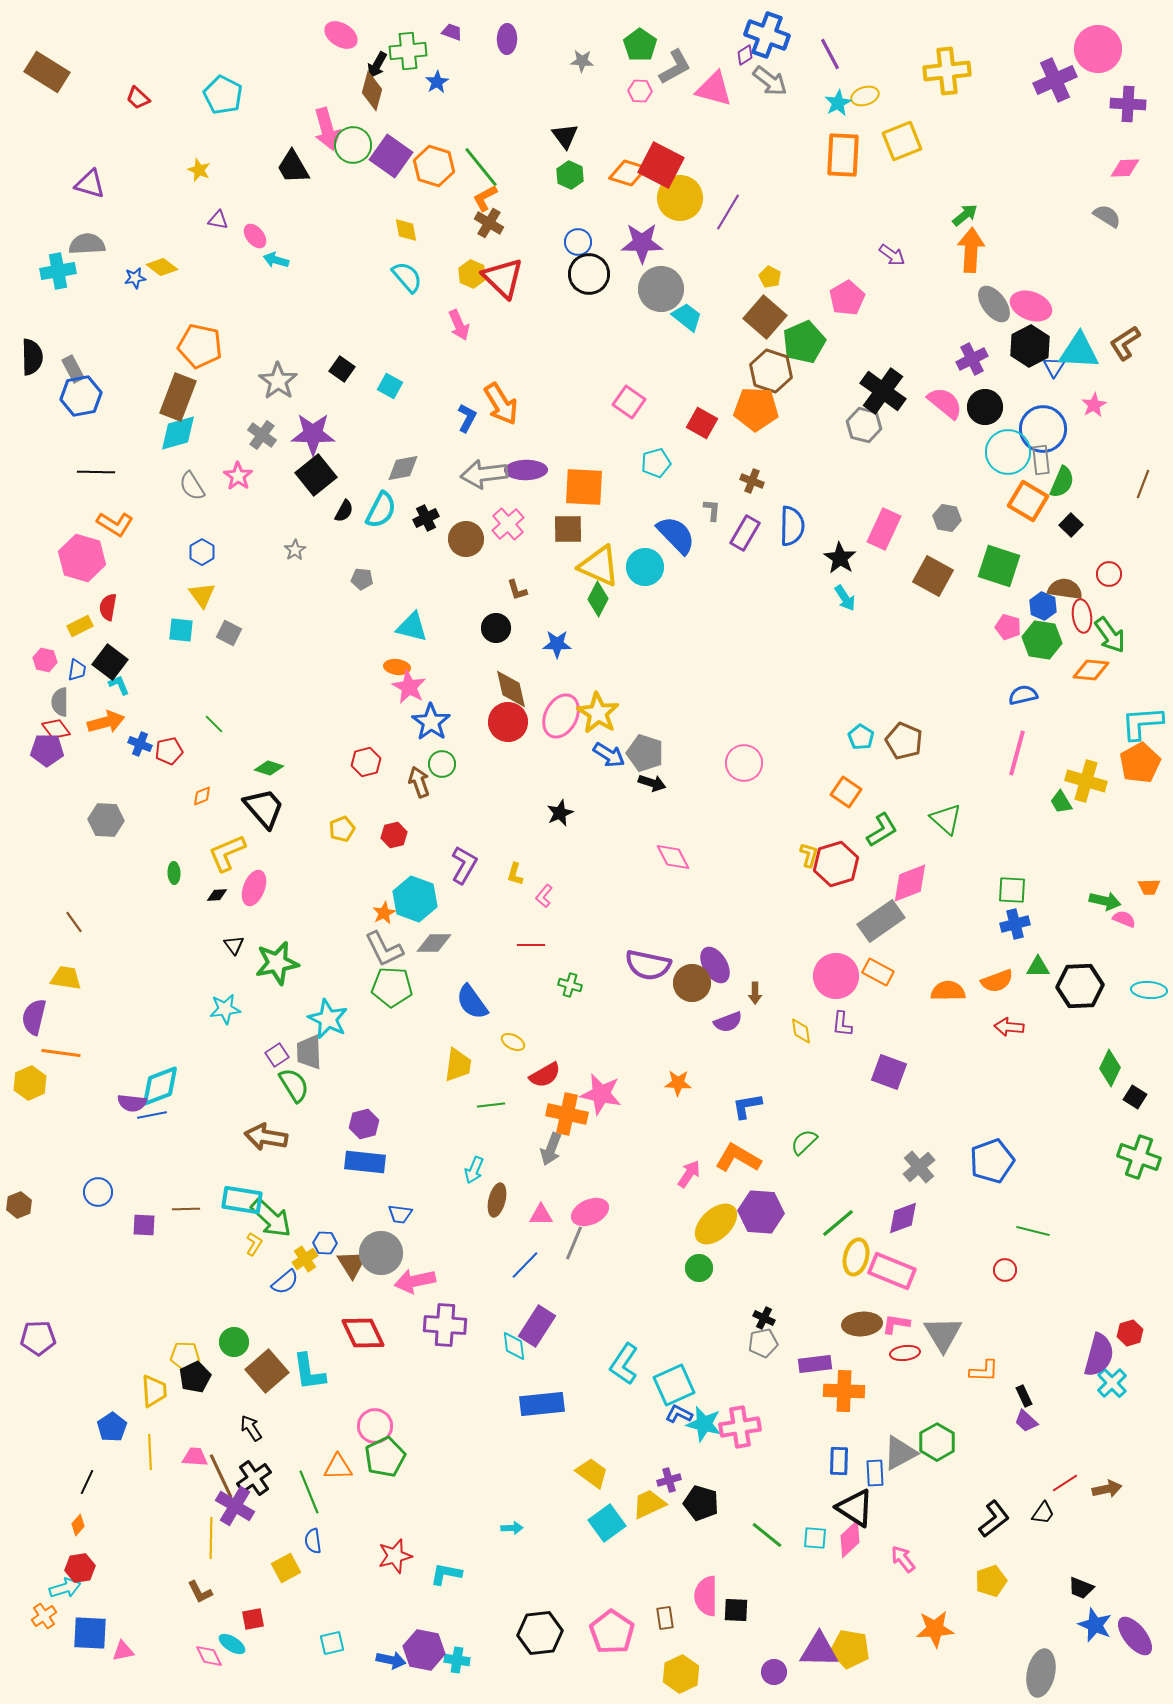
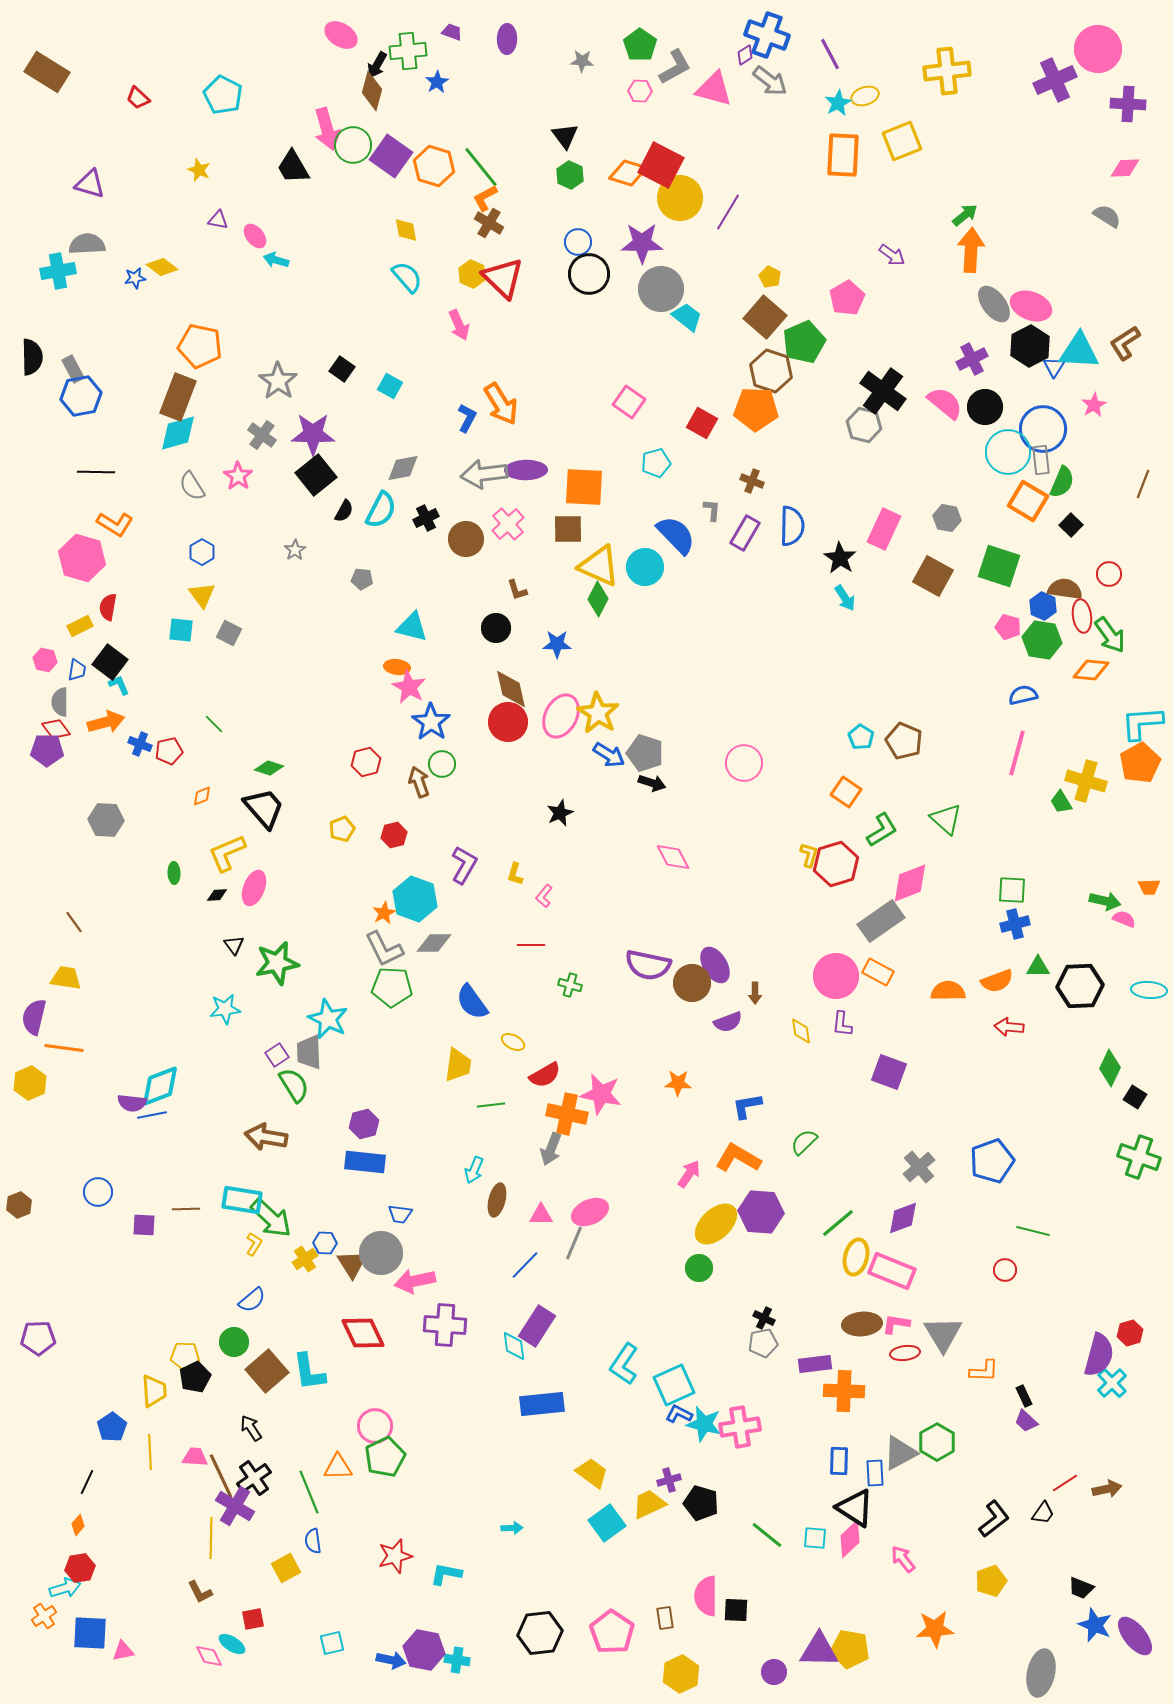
orange line at (61, 1053): moved 3 px right, 5 px up
blue semicircle at (285, 1282): moved 33 px left, 18 px down
